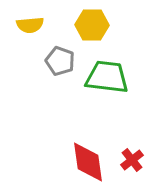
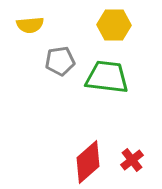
yellow hexagon: moved 22 px right
gray pentagon: rotated 28 degrees counterclockwise
red diamond: rotated 57 degrees clockwise
